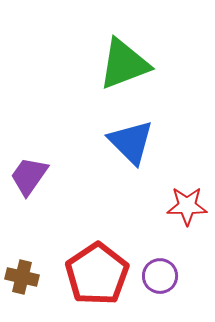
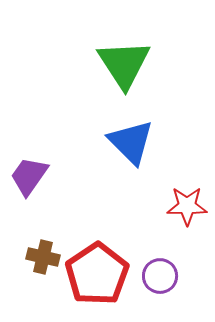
green triangle: rotated 42 degrees counterclockwise
brown cross: moved 21 px right, 20 px up
